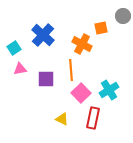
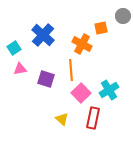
purple square: rotated 18 degrees clockwise
yellow triangle: rotated 16 degrees clockwise
